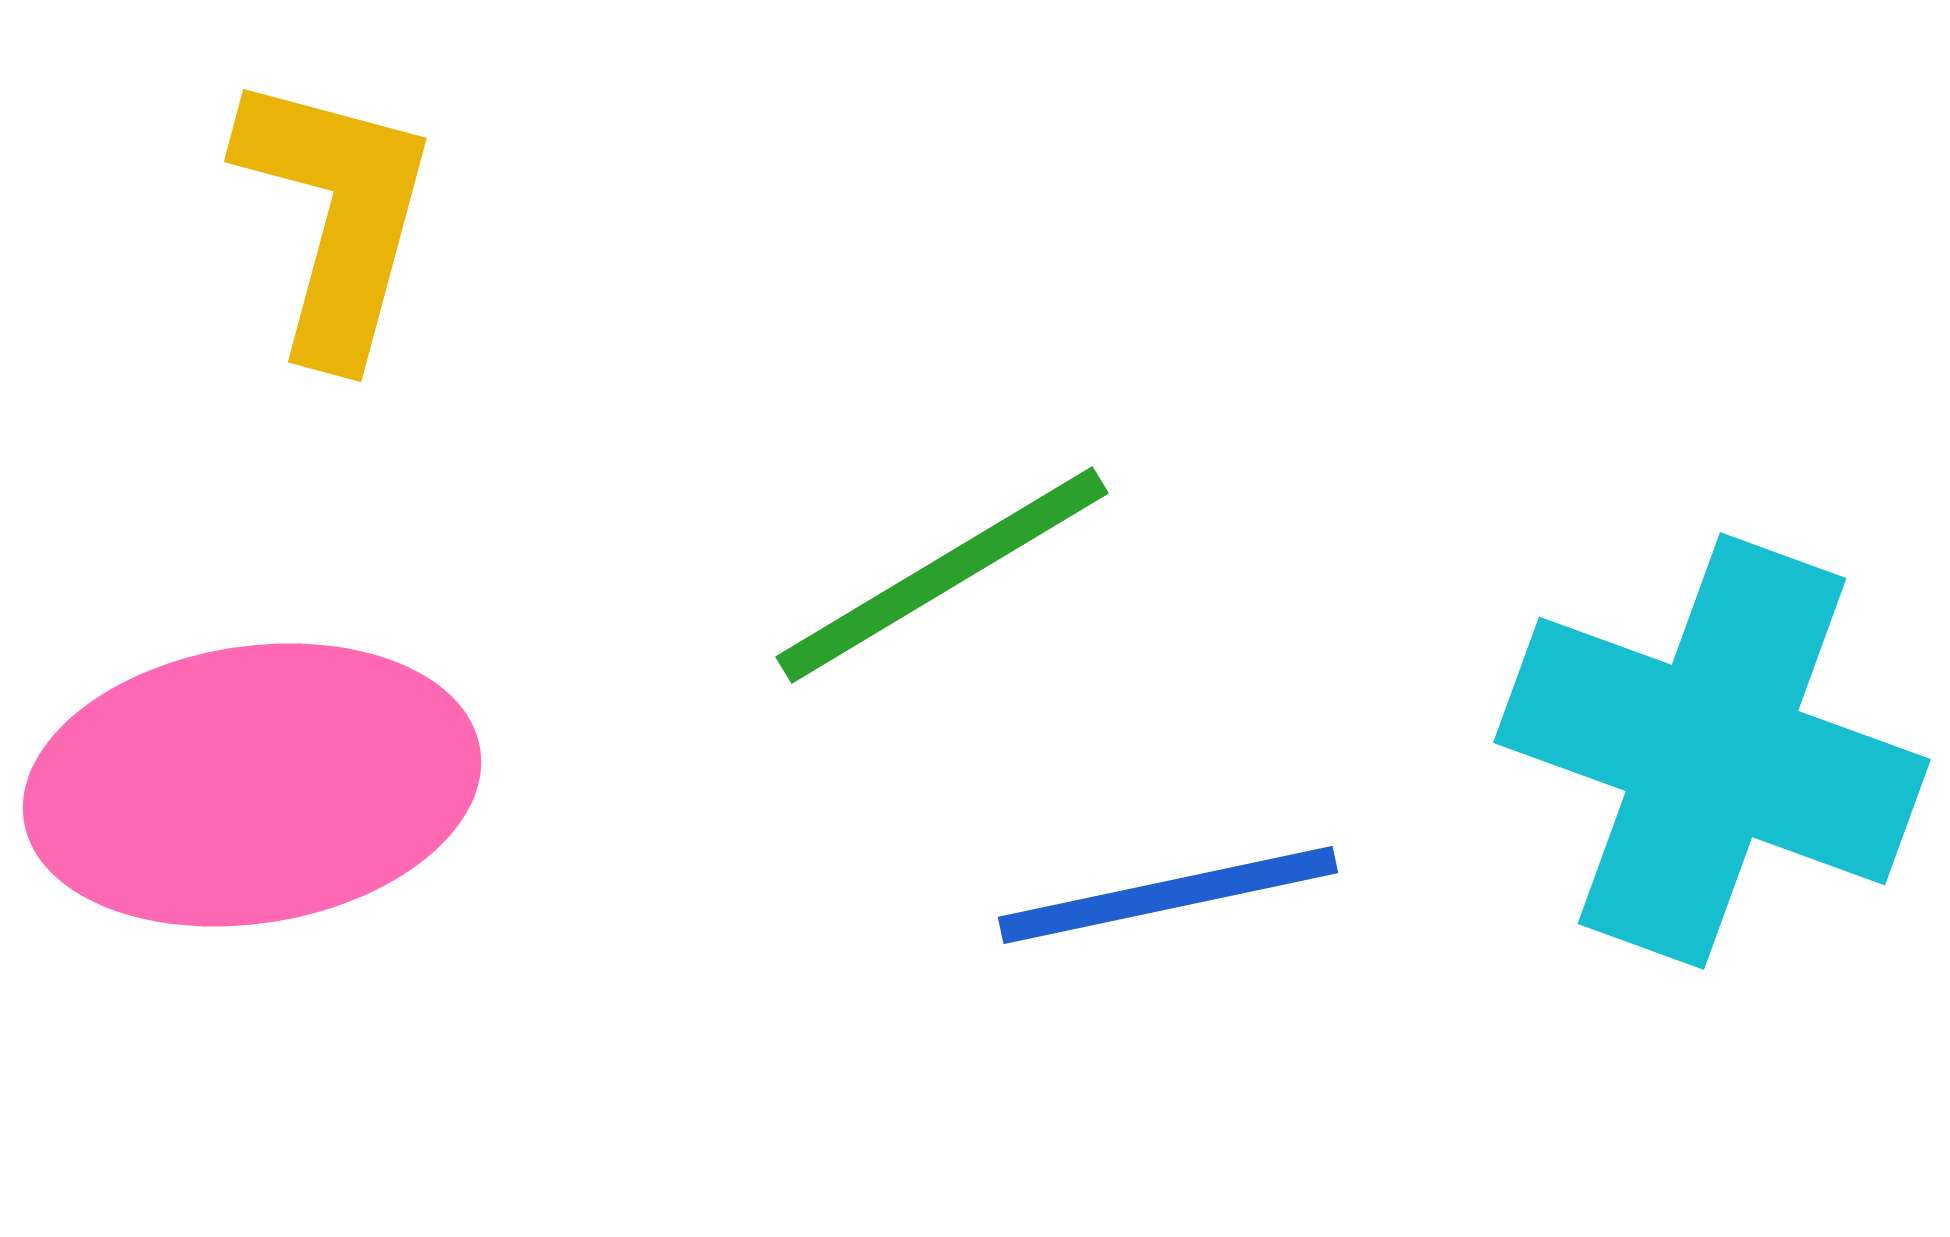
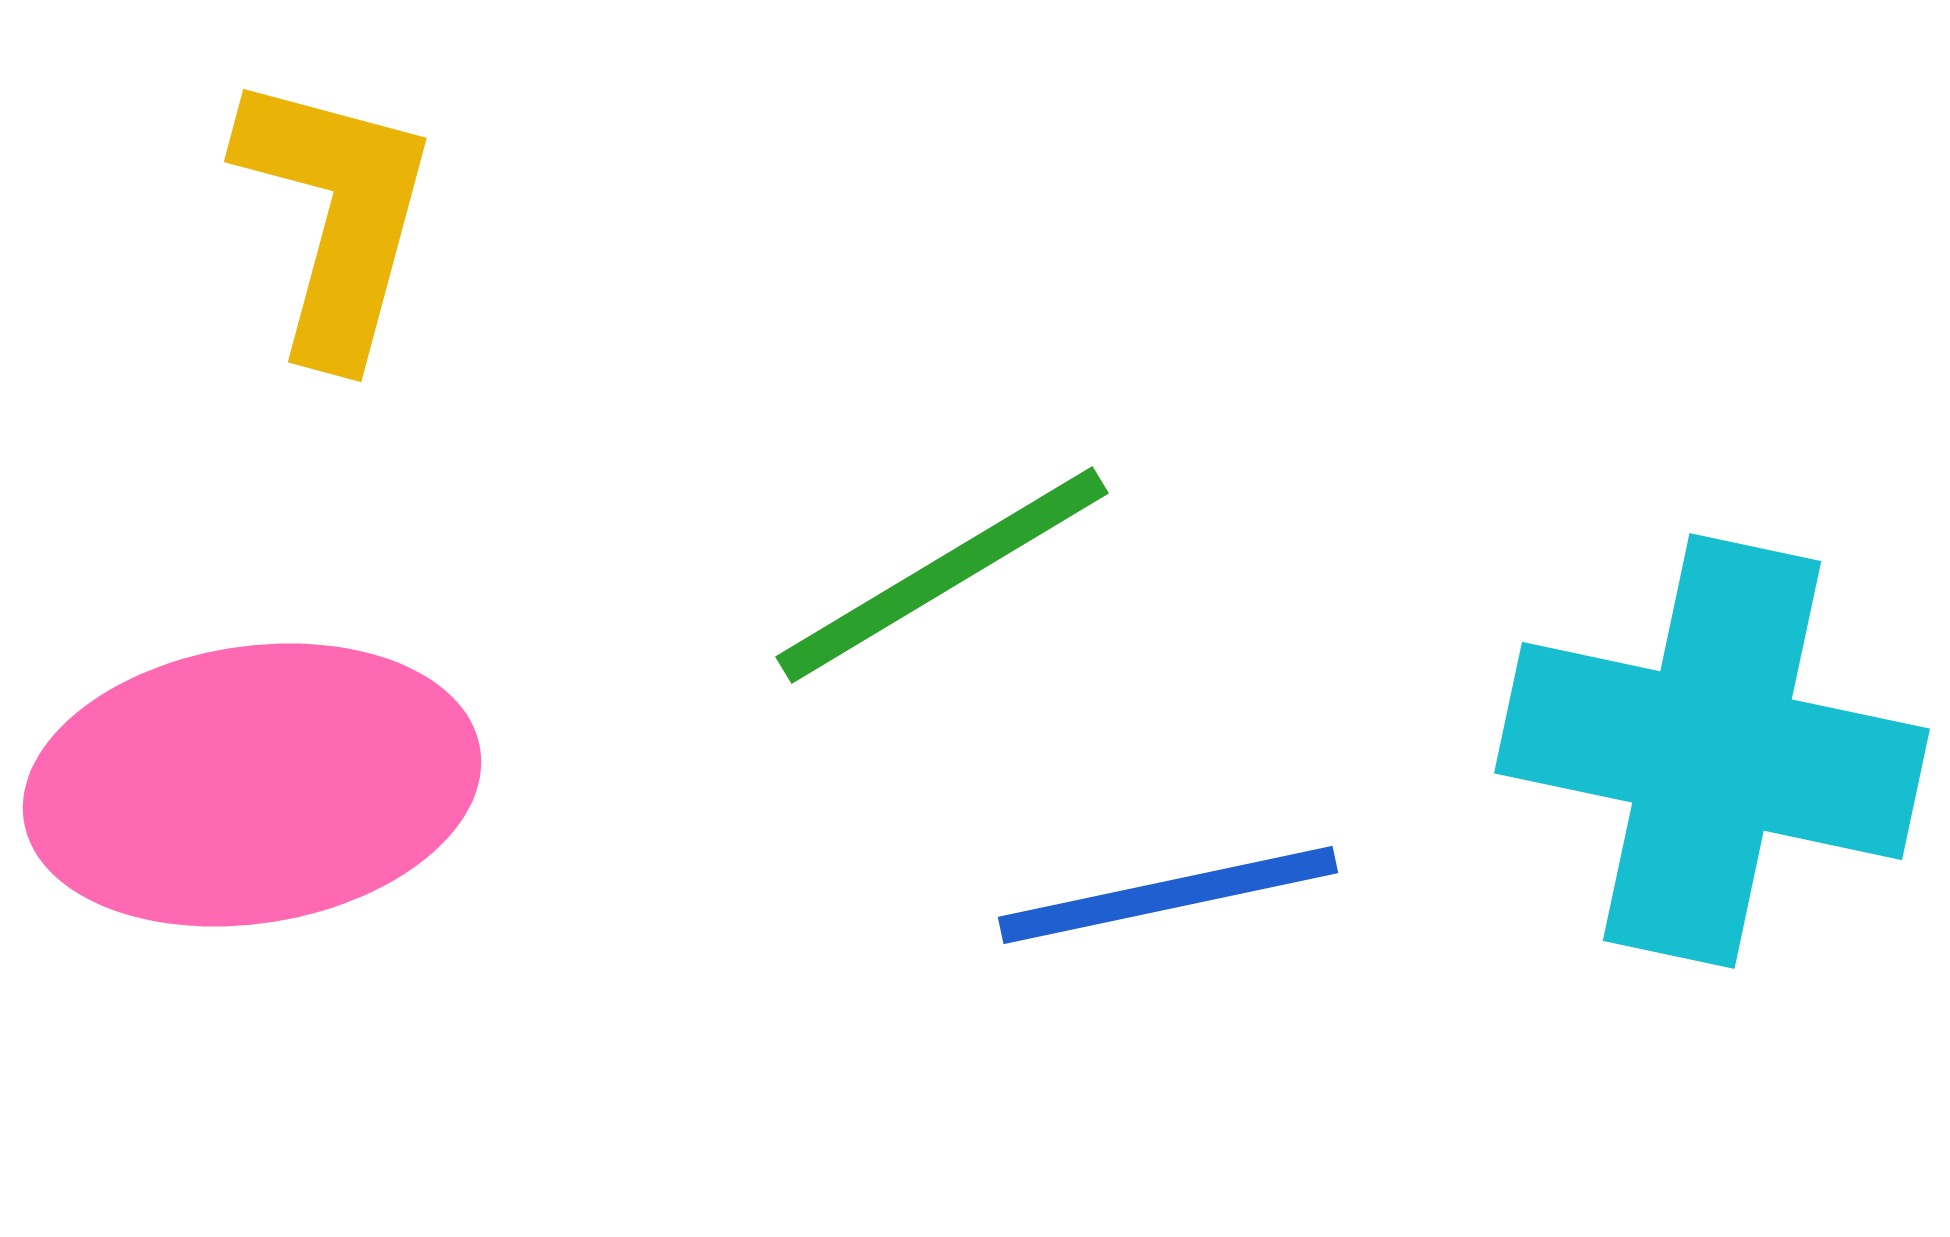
cyan cross: rotated 8 degrees counterclockwise
